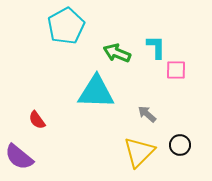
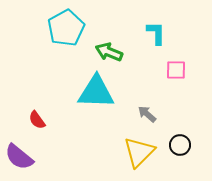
cyan pentagon: moved 2 px down
cyan L-shape: moved 14 px up
green arrow: moved 8 px left, 1 px up
